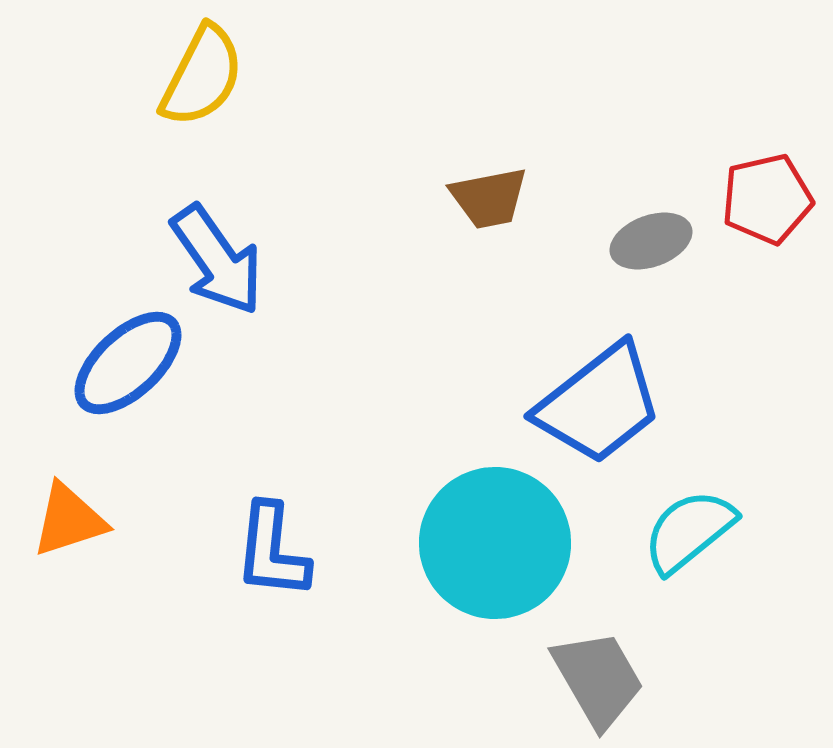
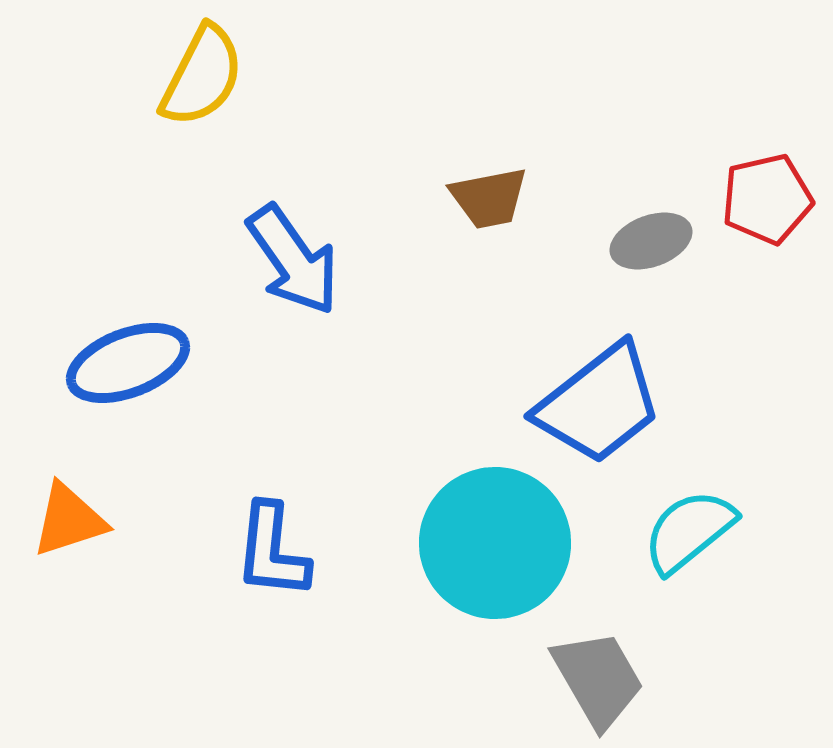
blue arrow: moved 76 px right
blue ellipse: rotated 22 degrees clockwise
